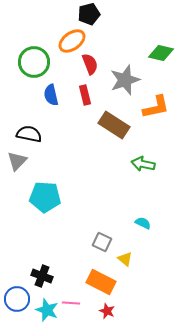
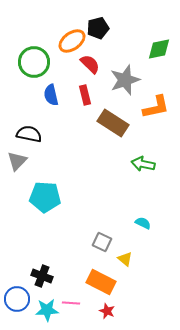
black pentagon: moved 9 px right, 14 px down
green diamond: moved 2 px left, 4 px up; rotated 25 degrees counterclockwise
red semicircle: rotated 25 degrees counterclockwise
brown rectangle: moved 1 px left, 2 px up
cyan star: rotated 25 degrees counterclockwise
